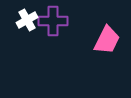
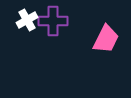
pink trapezoid: moved 1 px left, 1 px up
